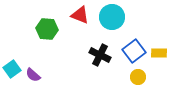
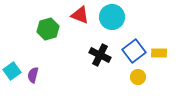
green hexagon: moved 1 px right; rotated 20 degrees counterclockwise
cyan square: moved 2 px down
purple semicircle: rotated 63 degrees clockwise
